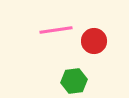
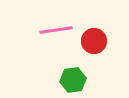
green hexagon: moved 1 px left, 1 px up
